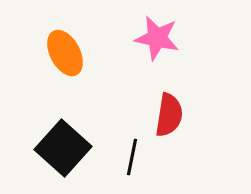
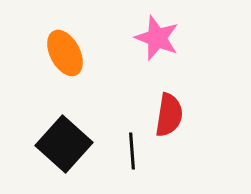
pink star: rotated 9 degrees clockwise
black square: moved 1 px right, 4 px up
black line: moved 6 px up; rotated 15 degrees counterclockwise
